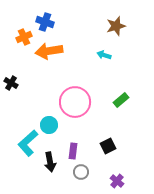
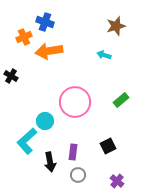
black cross: moved 7 px up
cyan circle: moved 4 px left, 4 px up
cyan L-shape: moved 1 px left, 2 px up
purple rectangle: moved 1 px down
gray circle: moved 3 px left, 3 px down
